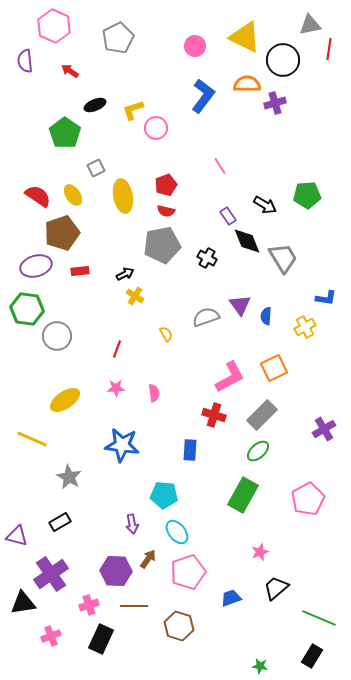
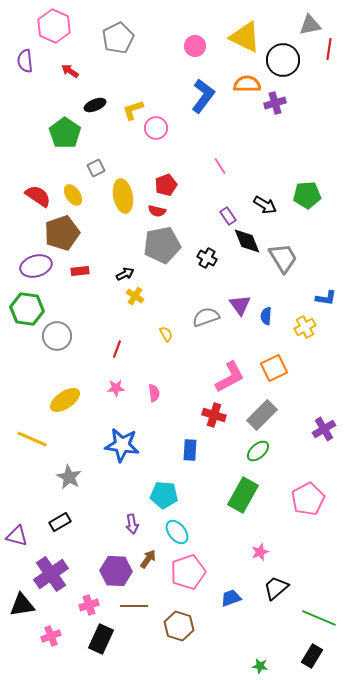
red semicircle at (166, 211): moved 9 px left
black triangle at (23, 603): moved 1 px left, 2 px down
